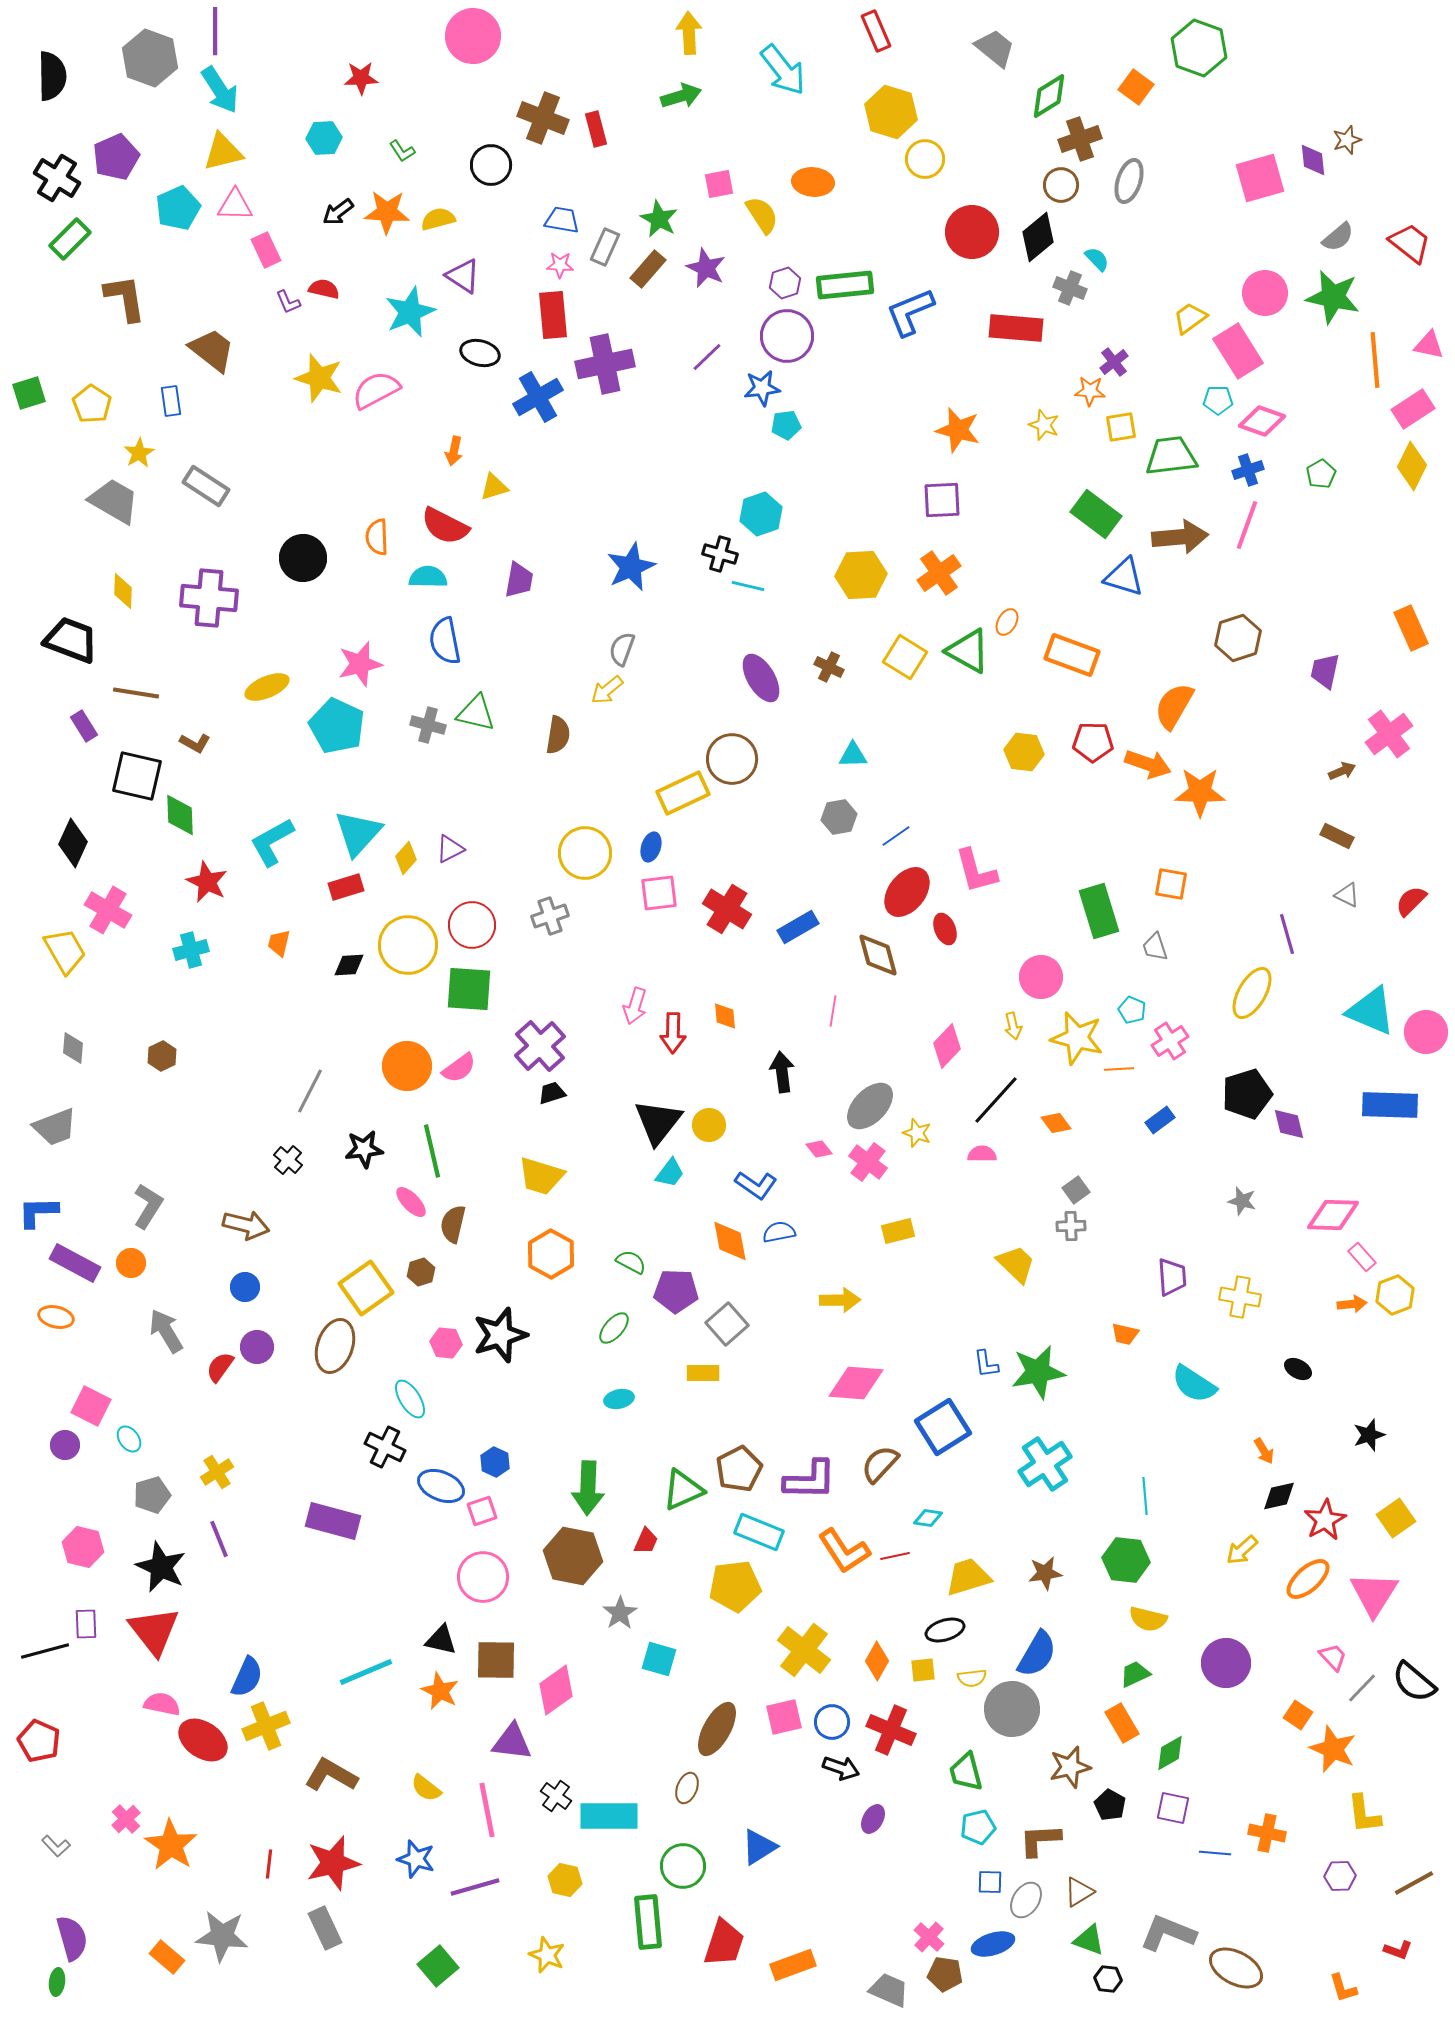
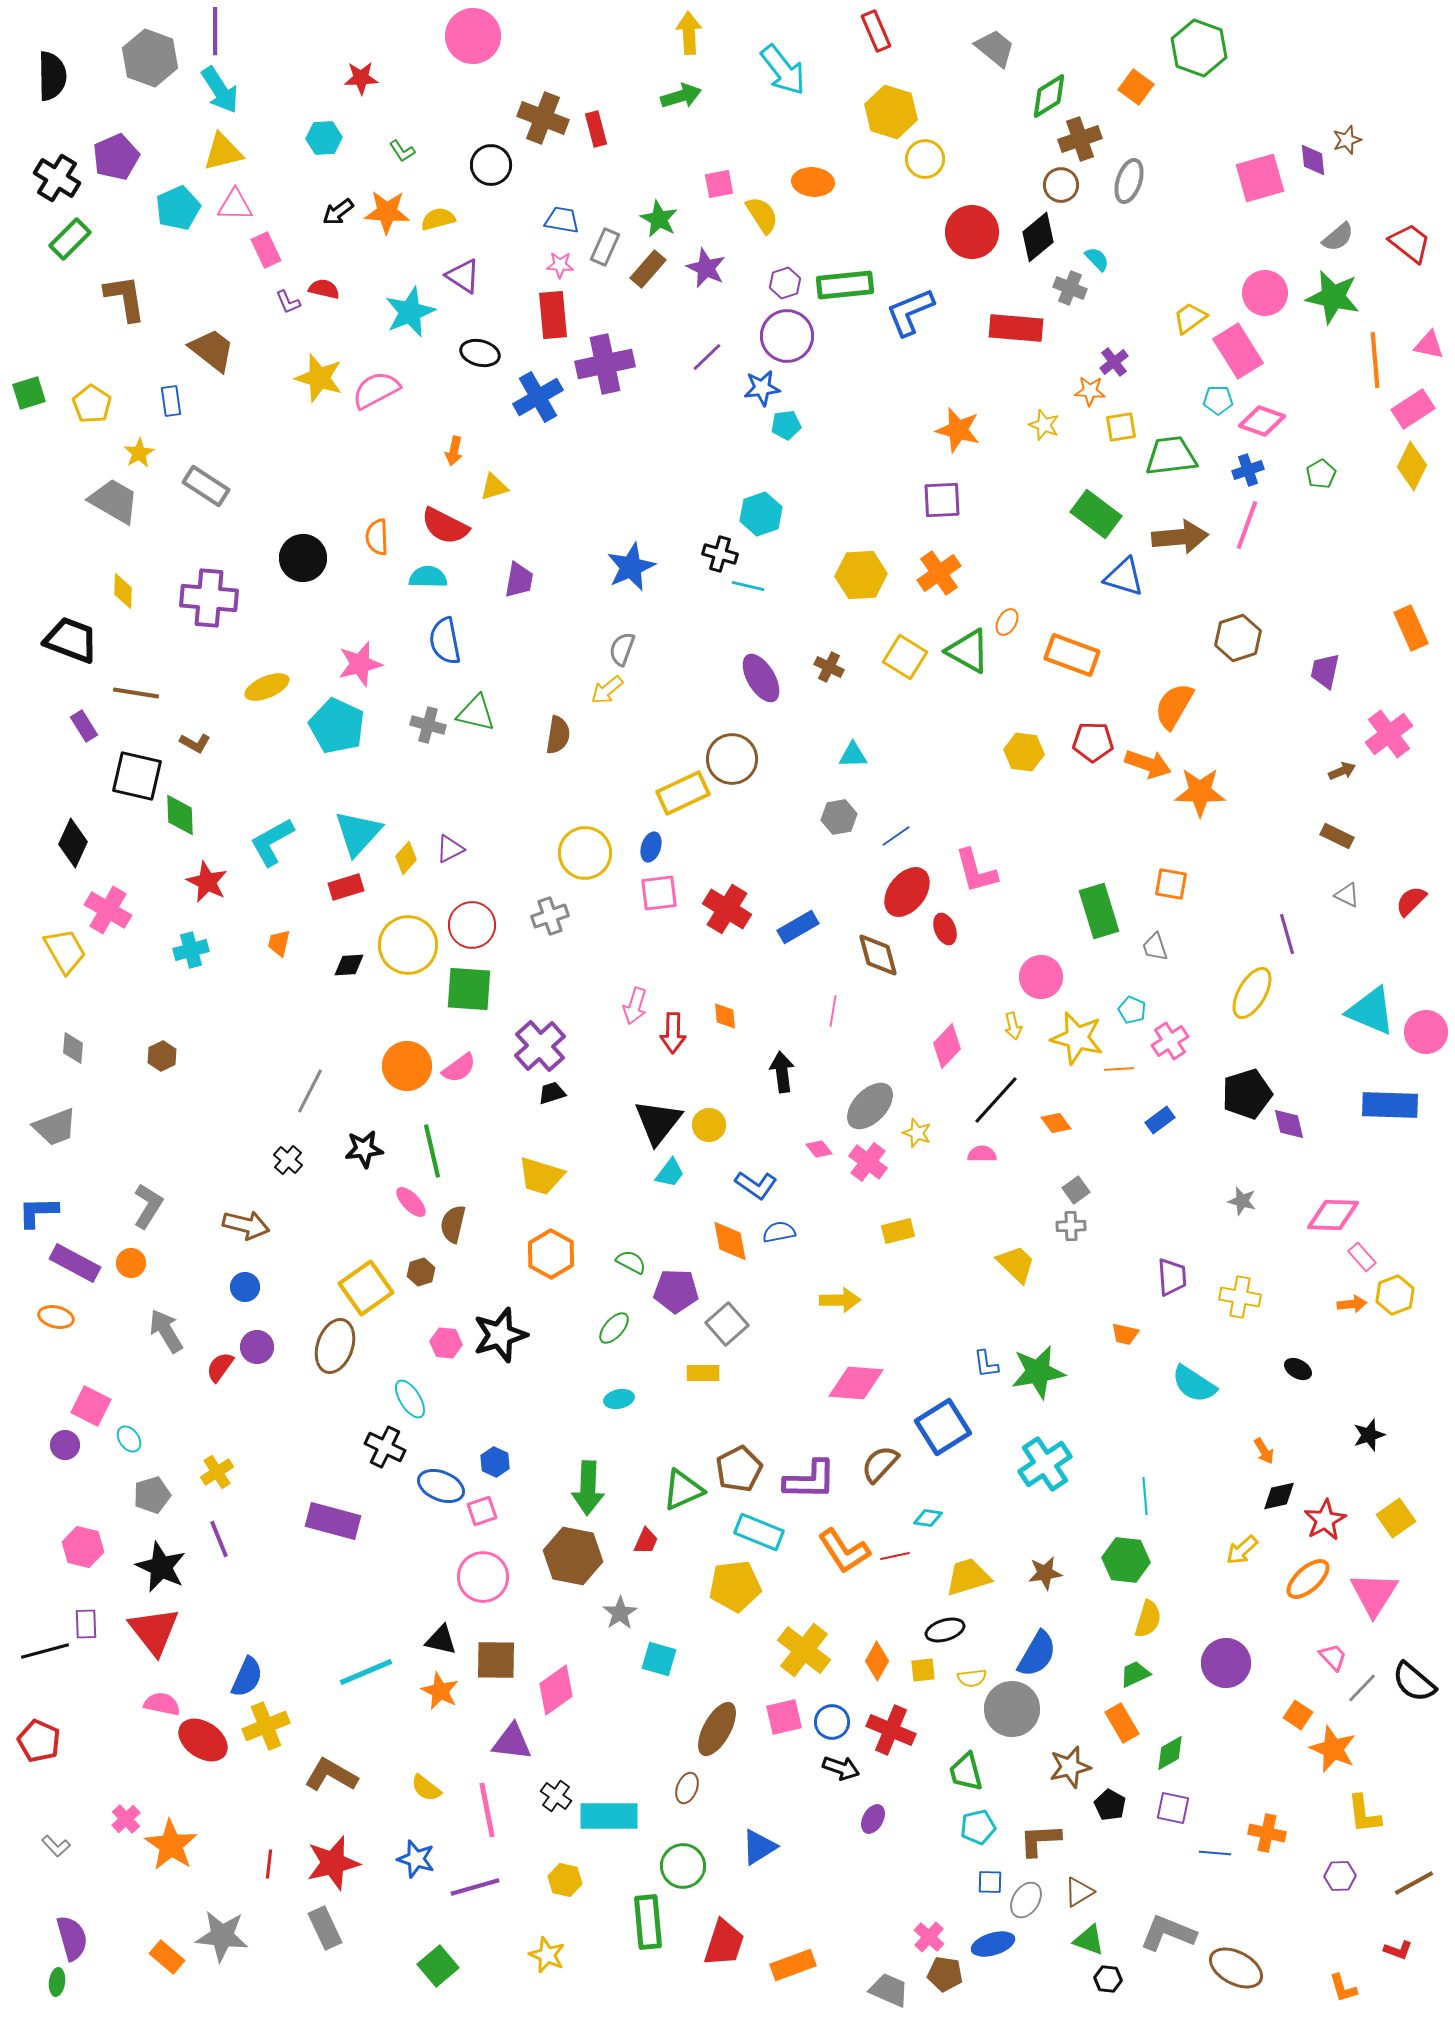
yellow semicircle at (1148, 1619): rotated 87 degrees counterclockwise
